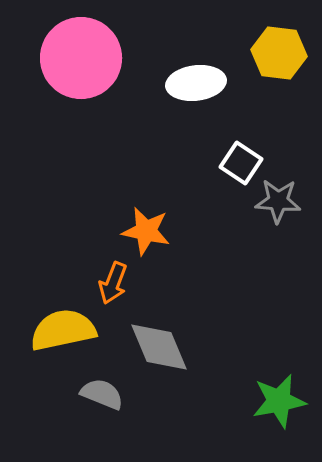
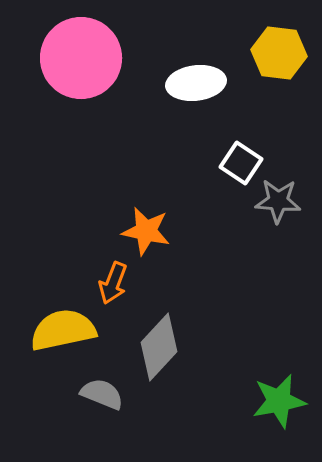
gray diamond: rotated 66 degrees clockwise
